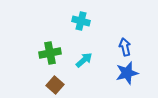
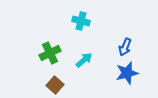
blue arrow: rotated 144 degrees counterclockwise
green cross: rotated 15 degrees counterclockwise
